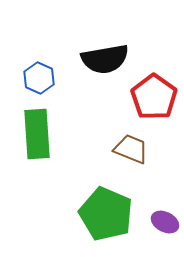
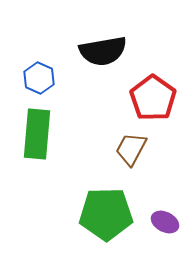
black semicircle: moved 2 px left, 8 px up
red pentagon: moved 1 px left, 1 px down
green rectangle: rotated 9 degrees clockwise
brown trapezoid: rotated 84 degrees counterclockwise
green pentagon: rotated 24 degrees counterclockwise
